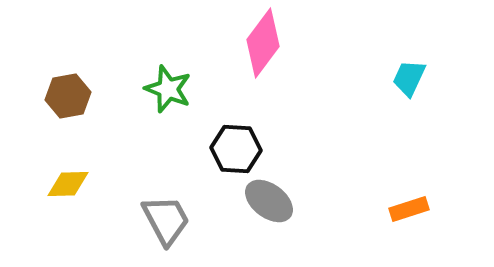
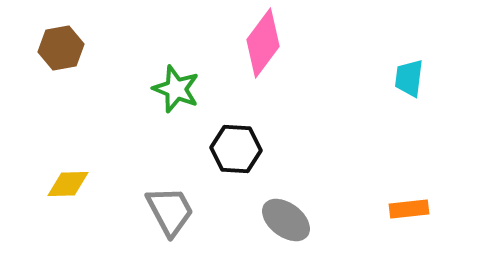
cyan trapezoid: rotated 18 degrees counterclockwise
green star: moved 8 px right
brown hexagon: moved 7 px left, 48 px up
gray ellipse: moved 17 px right, 19 px down
orange rectangle: rotated 12 degrees clockwise
gray trapezoid: moved 4 px right, 9 px up
